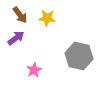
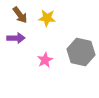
purple arrow: rotated 36 degrees clockwise
gray hexagon: moved 2 px right, 4 px up
pink star: moved 11 px right, 10 px up
